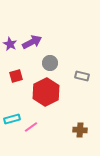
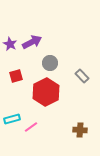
gray rectangle: rotated 32 degrees clockwise
